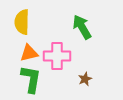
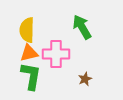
yellow semicircle: moved 5 px right, 8 px down
pink cross: moved 1 px left, 2 px up
green L-shape: moved 3 px up
